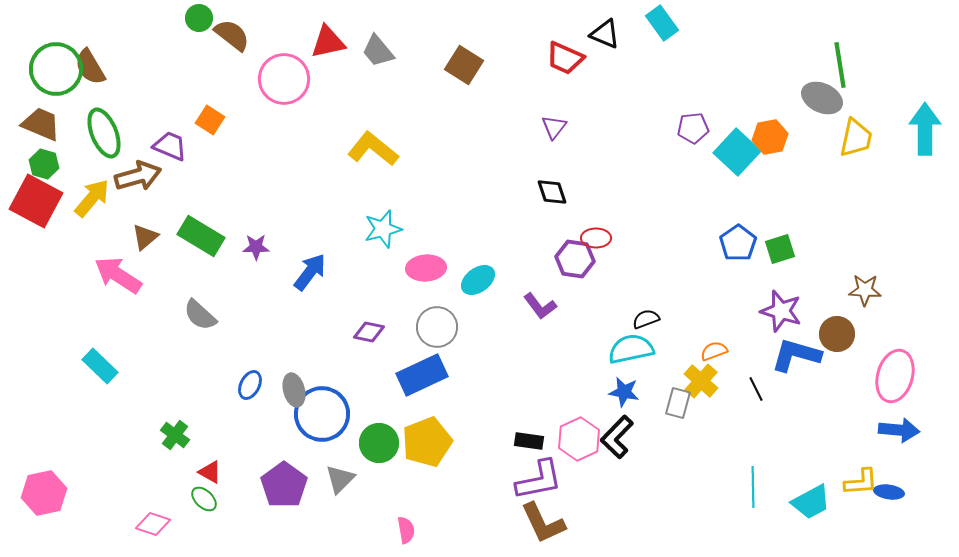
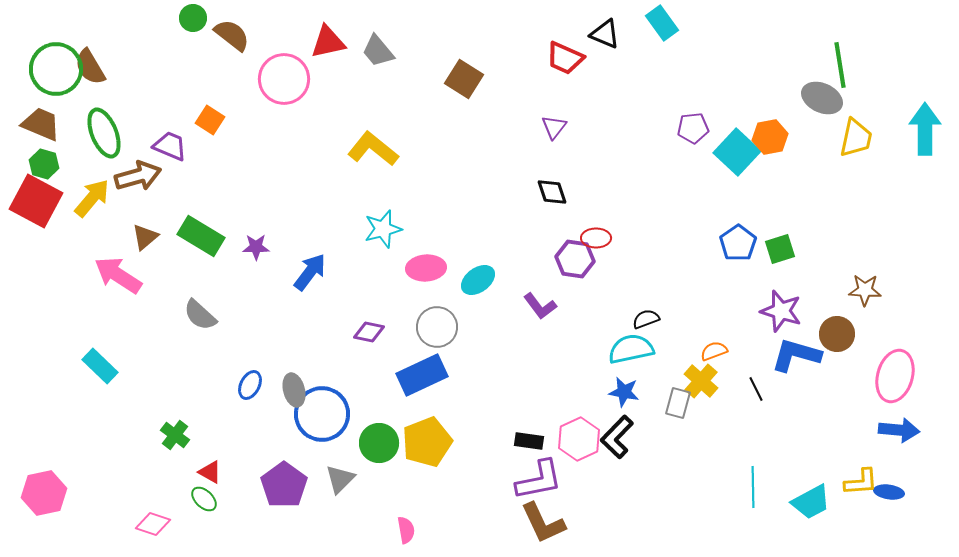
green circle at (199, 18): moved 6 px left
brown square at (464, 65): moved 14 px down
